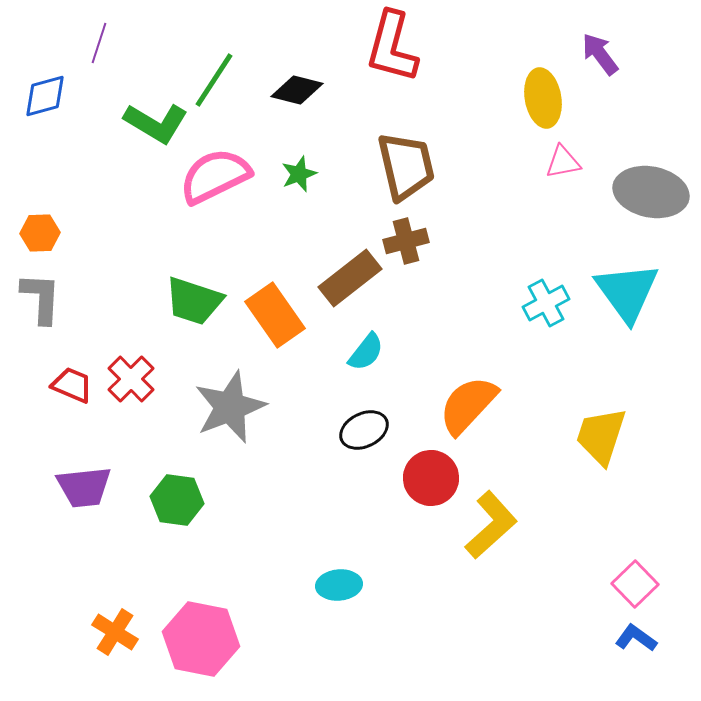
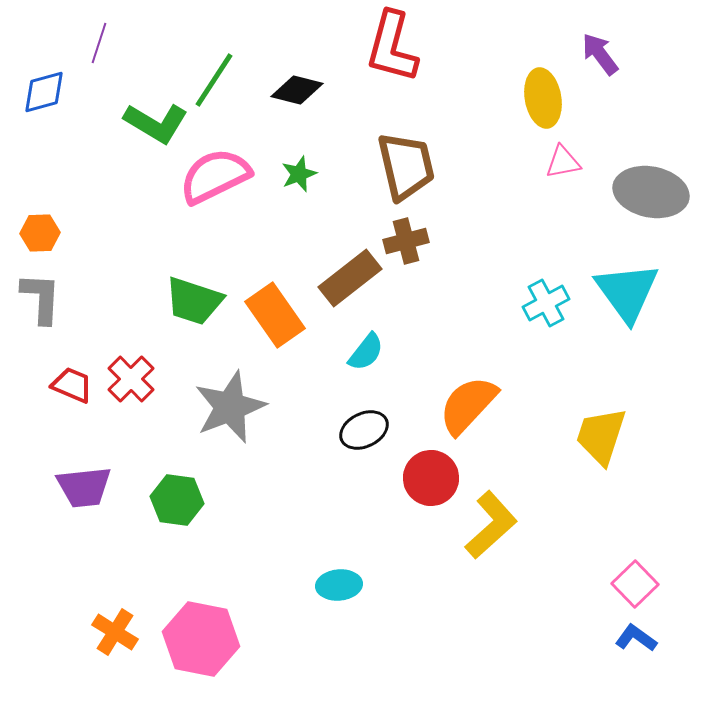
blue diamond: moved 1 px left, 4 px up
